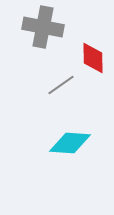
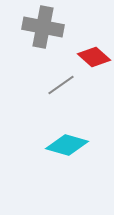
red diamond: moved 1 px right, 1 px up; rotated 48 degrees counterclockwise
cyan diamond: moved 3 px left, 2 px down; rotated 12 degrees clockwise
